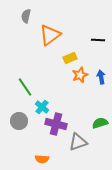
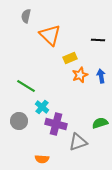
orange triangle: rotated 40 degrees counterclockwise
blue arrow: moved 1 px up
green line: moved 1 px right, 1 px up; rotated 24 degrees counterclockwise
